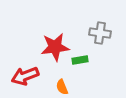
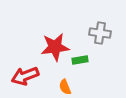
orange semicircle: moved 3 px right
